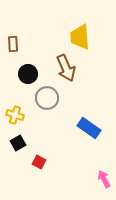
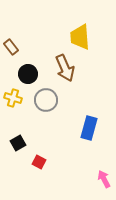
brown rectangle: moved 2 px left, 3 px down; rotated 35 degrees counterclockwise
brown arrow: moved 1 px left
gray circle: moved 1 px left, 2 px down
yellow cross: moved 2 px left, 17 px up
blue rectangle: rotated 70 degrees clockwise
